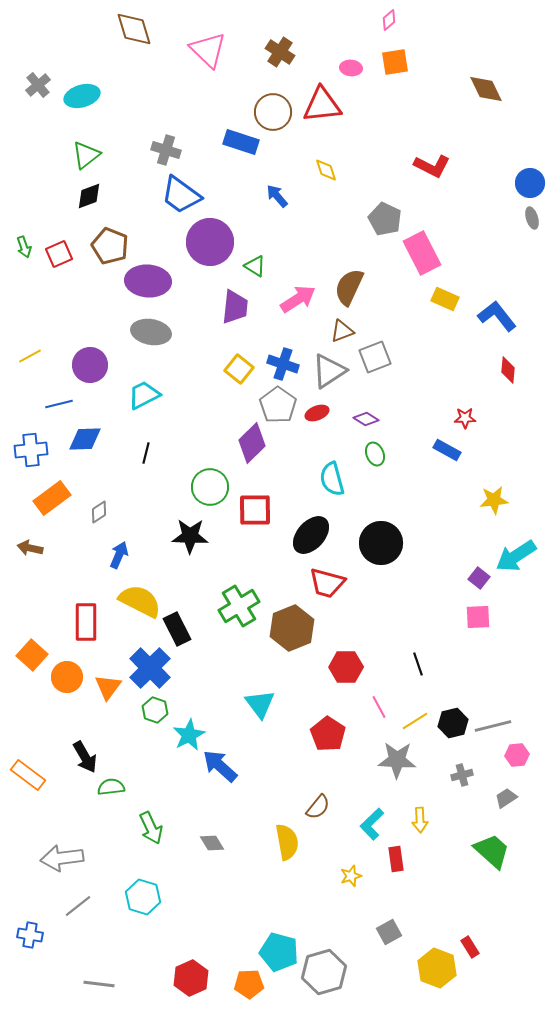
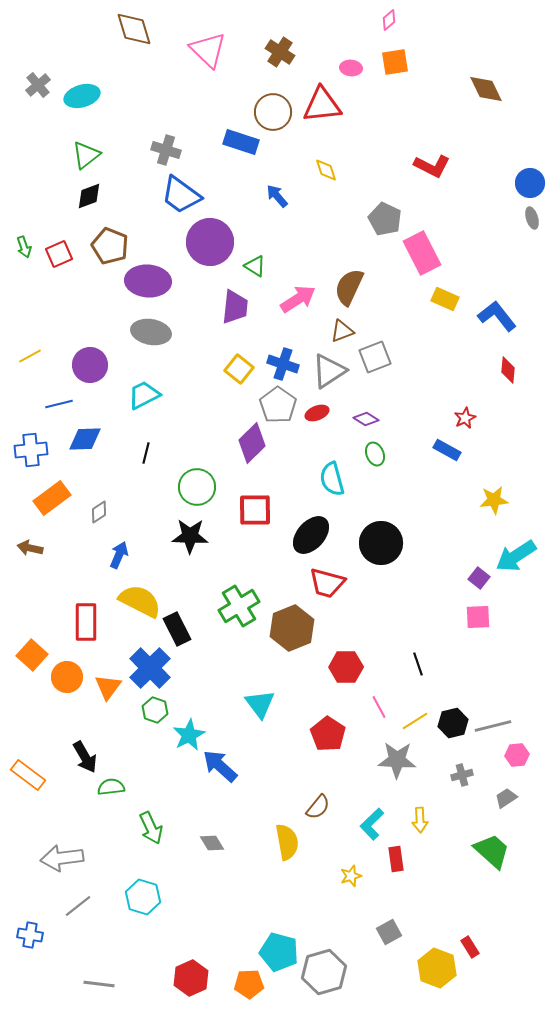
red star at (465, 418): rotated 25 degrees counterclockwise
green circle at (210, 487): moved 13 px left
